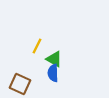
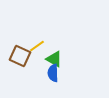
yellow line: rotated 28 degrees clockwise
brown square: moved 28 px up
